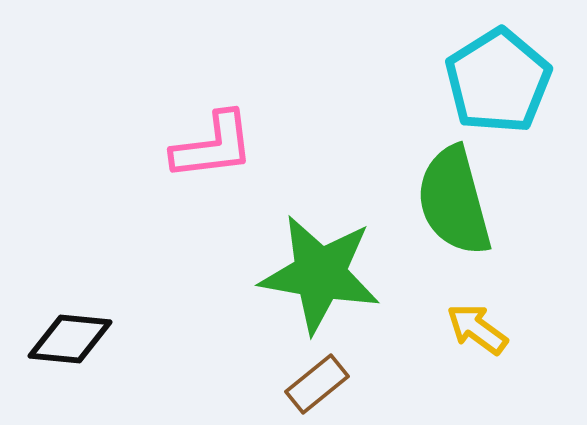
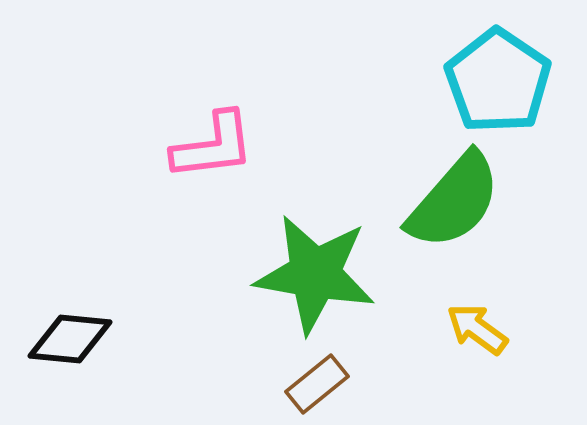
cyan pentagon: rotated 6 degrees counterclockwise
green semicircle: rotated 124 degrees counterclockwise
green star: moved 5 px left
